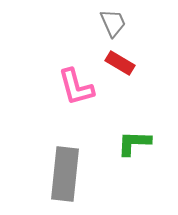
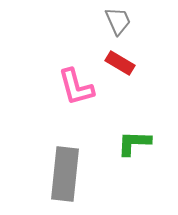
gray trapezoid: moved 5 px right, 2 px up
